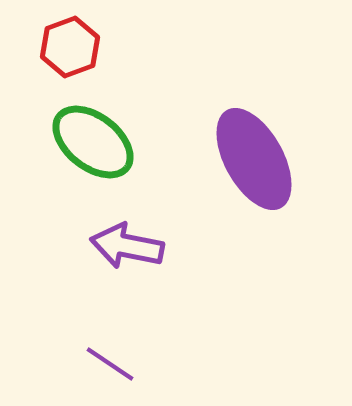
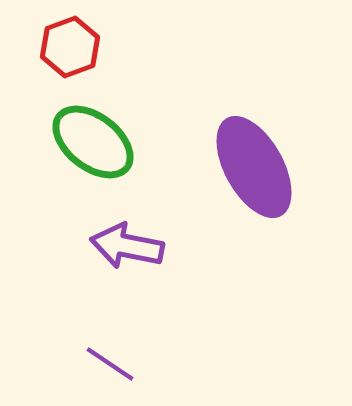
purple ellipse: moved 8 px down
